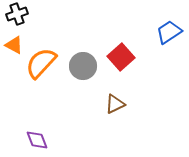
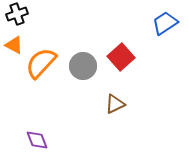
blue trapezoid: moved 4 px left, 9 px up
